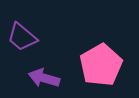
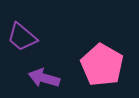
pink pentagon: moved 1 px right; rotated 12 degrees counterclockwise
